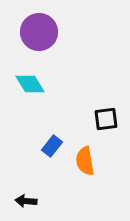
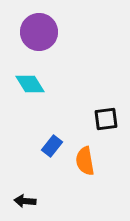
black arrow: moved 1 px left
